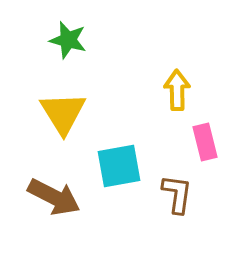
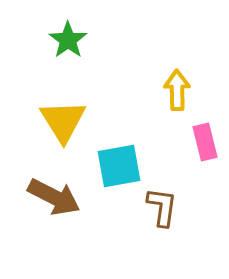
green star: rotated 21 degrees clockwise
yellow triangle: moved 8 px down
brown L-shape: moved 15 px left, 13 px down
